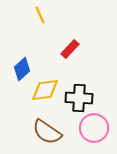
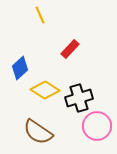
blue diamond: moved 2 px left, 1 px up
yellow diamond: rotated 40 degrees clockwise
black cross: rotated 20 degrees counterclockwise
pink circle: moved 3 px right, 2 px up
brown semicircle: moved 9 px left
